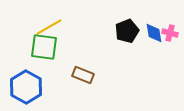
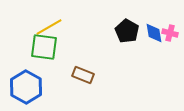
black pentagon: rotated 20 degrees counterclockwise
